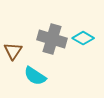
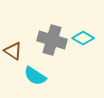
gray cross: moved 1 px down
brown triangle: rotated 30 degrees counterclockwise
